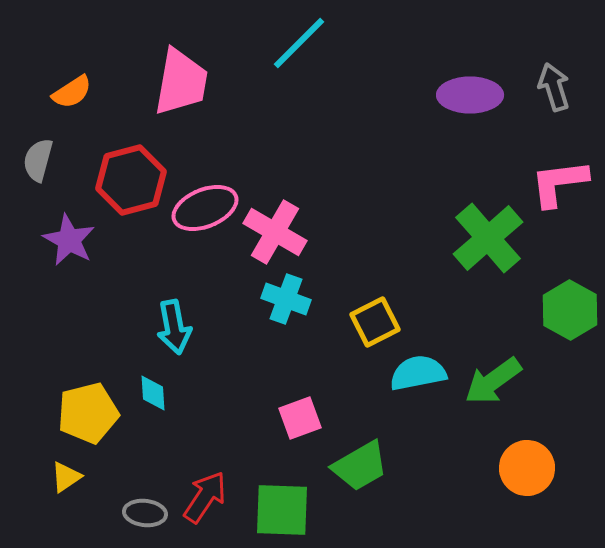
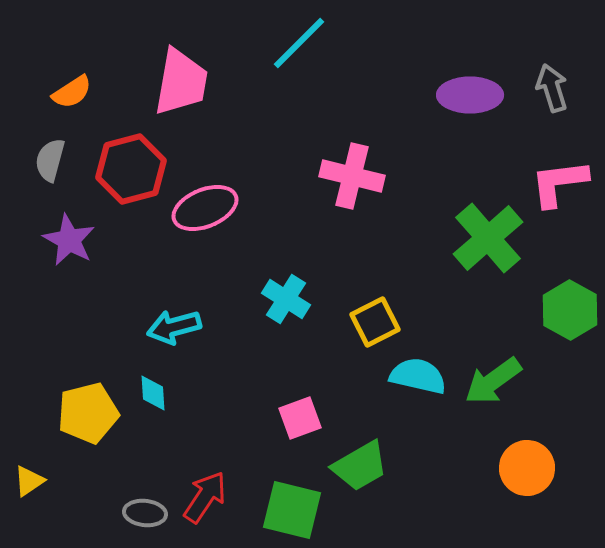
gray arrow: moved 2 px left, 1 px down
gray semicircle: moved 12 px right
red hexagon: moved 11 px up
pink cross: moved 77 px right, 56 px up; rotated 16 degrees counterclockwise
cyan cross: rotated 12 degrees clockwise
cyan arrow: rotated 86 degrees clockwise
cyan semicircle: moved 3 px down; rotated 24 degrees clockwise
yellow triangle: moved 37 px left, 4 px down
green square: moved 10 px right; rotated 12 degrees clockwise
